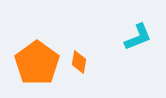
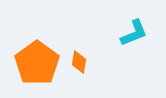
cyan L-shape: moved 4 px left, 4 px up
